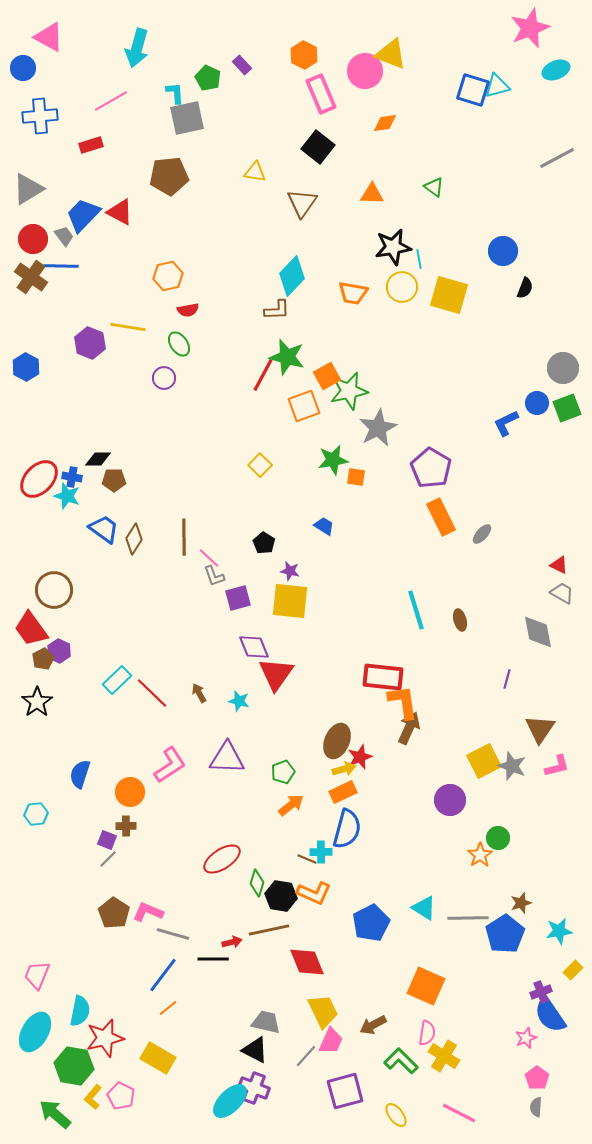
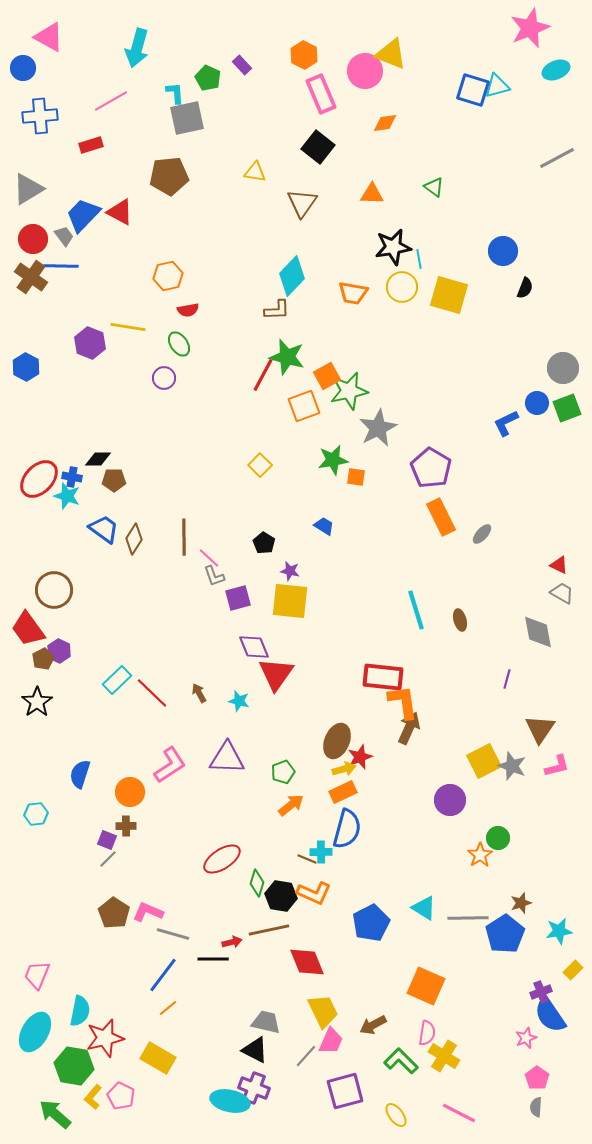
red trapezoid at (31, 629): moved 3 px left
cyan ellipse at (230, 1101): rotated 57 degrees clockwise
